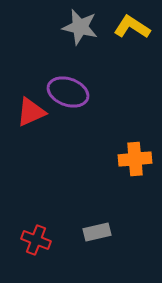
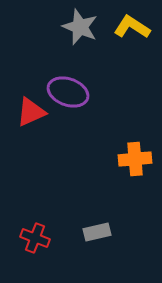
gray star: rotated 9 degrees clockwise
red cross: moved 1 px left, 2 px up
